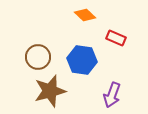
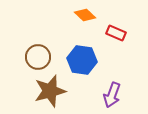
red rectangle: moved 5 px up
